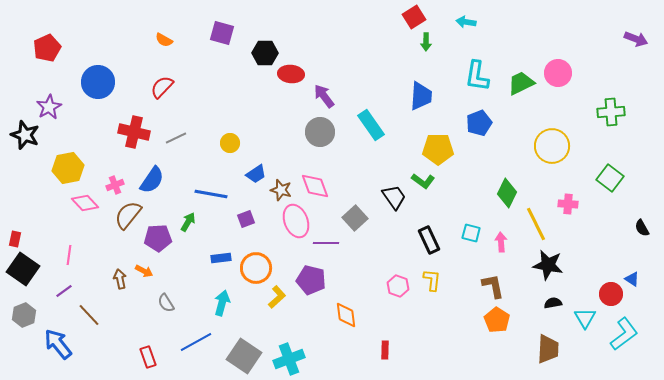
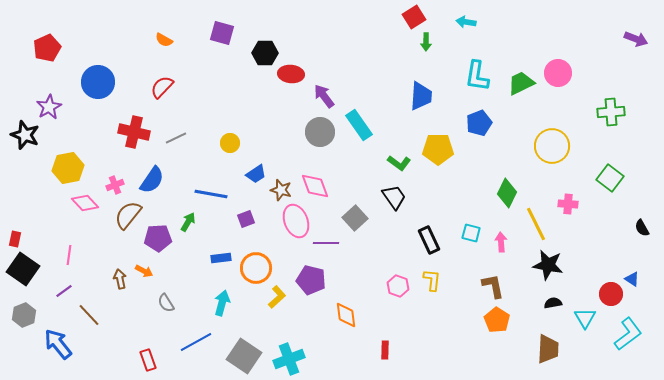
cyan rectangle at (371, 125): moved 12 px left
green L-shape at (423, 181): moved 24 px left, 18 px up
cyan L-shape at (624, 334): moved 4 px right
red rectangle at (148, 357): moved 3 px down
